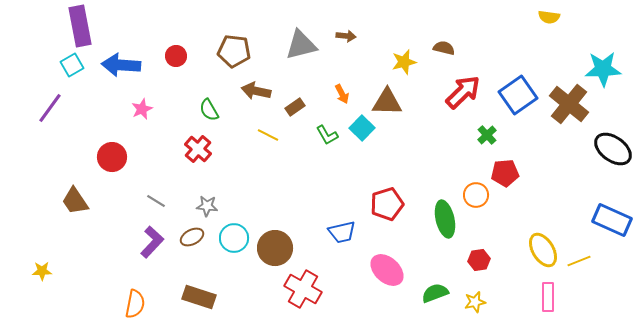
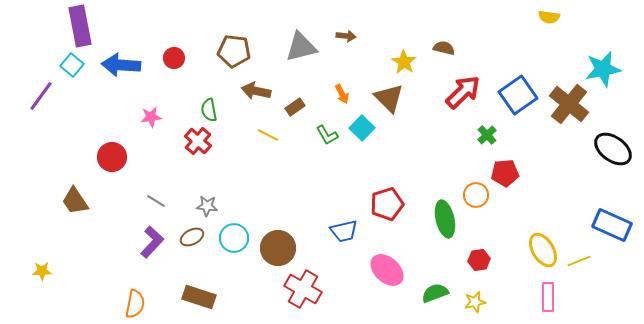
gray triangle at (301, 45): moved 2 px down
red circle at (176, 56): moved 2 px left, 2 px down
yellow star at (404, 62): rotated 25 degrees counterclockwise
cyan square at (72, 65): rotated 20 degrees counterclockwise
cyan star at (603, 69): rotated 9 degrees counterclockwise
brown triangle at (387, 102): moved 2 px right, 4 px up; rotated 44 degrees clockwise
purple line at (50, 108): moved 9 px left, 12 px up
pink star at (142, 109): moved 9 px right, 8 px down; rotated 15 degrees clockwise
green semicircle at (209, 110): rotated 20 degrees clockwise
red cross at (198, 149): moved 8 px up
blue rectangle at (612, 220): moved 5 px down
blue trapezoid at (342, 232): moved 2 px right, 1 px up
brown circle at (275, 248): moved 3 px right
